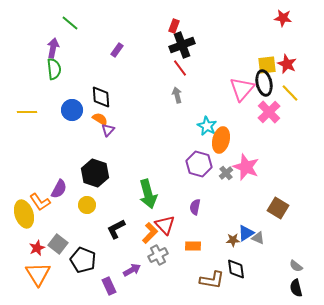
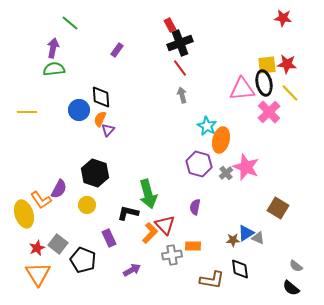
red rectangle at (174, 26): moved 4 px left, 1 px up; rotated 48 degrees counterclockwise
black cross at (182, 45): moved 2 px left, 2 px up
red star at (287, 64): rotated 18 degrees counterclockwise
green semicircle at (54, 69): rotated 90 degrees counterclockwise
pink triangle at (242, 89): rotated 44 degrees clockwise
gray arrow at (177, 95): moved 5 px right
blue circle at (72, 110): moved 7 px right
orange semicircle at (100, 119): rotated 98 degrees counterclockwise
orange L-shape at (40, 202): moved 1 px right, 2 px up
black L-shape at (116, 229): moved 12 px right, 16 px up; rotated 40 degrees clockwise
gray cross at (158, 255): moved 14 px right; rotated 18 degrees clockwise
black diamond at (236, 269): moved 4 px right
purple rectangle at (109, 286): moved 48 px up
black semicircle at (296, 288): moved 5 px left; rotated 36 degrees counterclockwise
